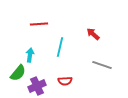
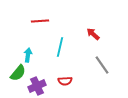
red line: moved 1 px right, 3 px up
cyan arrow: moved 2 px left
gray line: rotated 36 degrees clockwise
